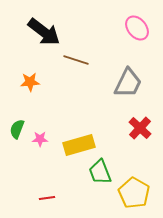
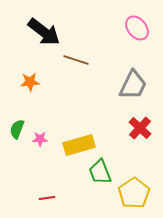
gray trapezoid: moved 5 px right, 2 px down
yellow pentagon: rotated 8 degrees clockwise
